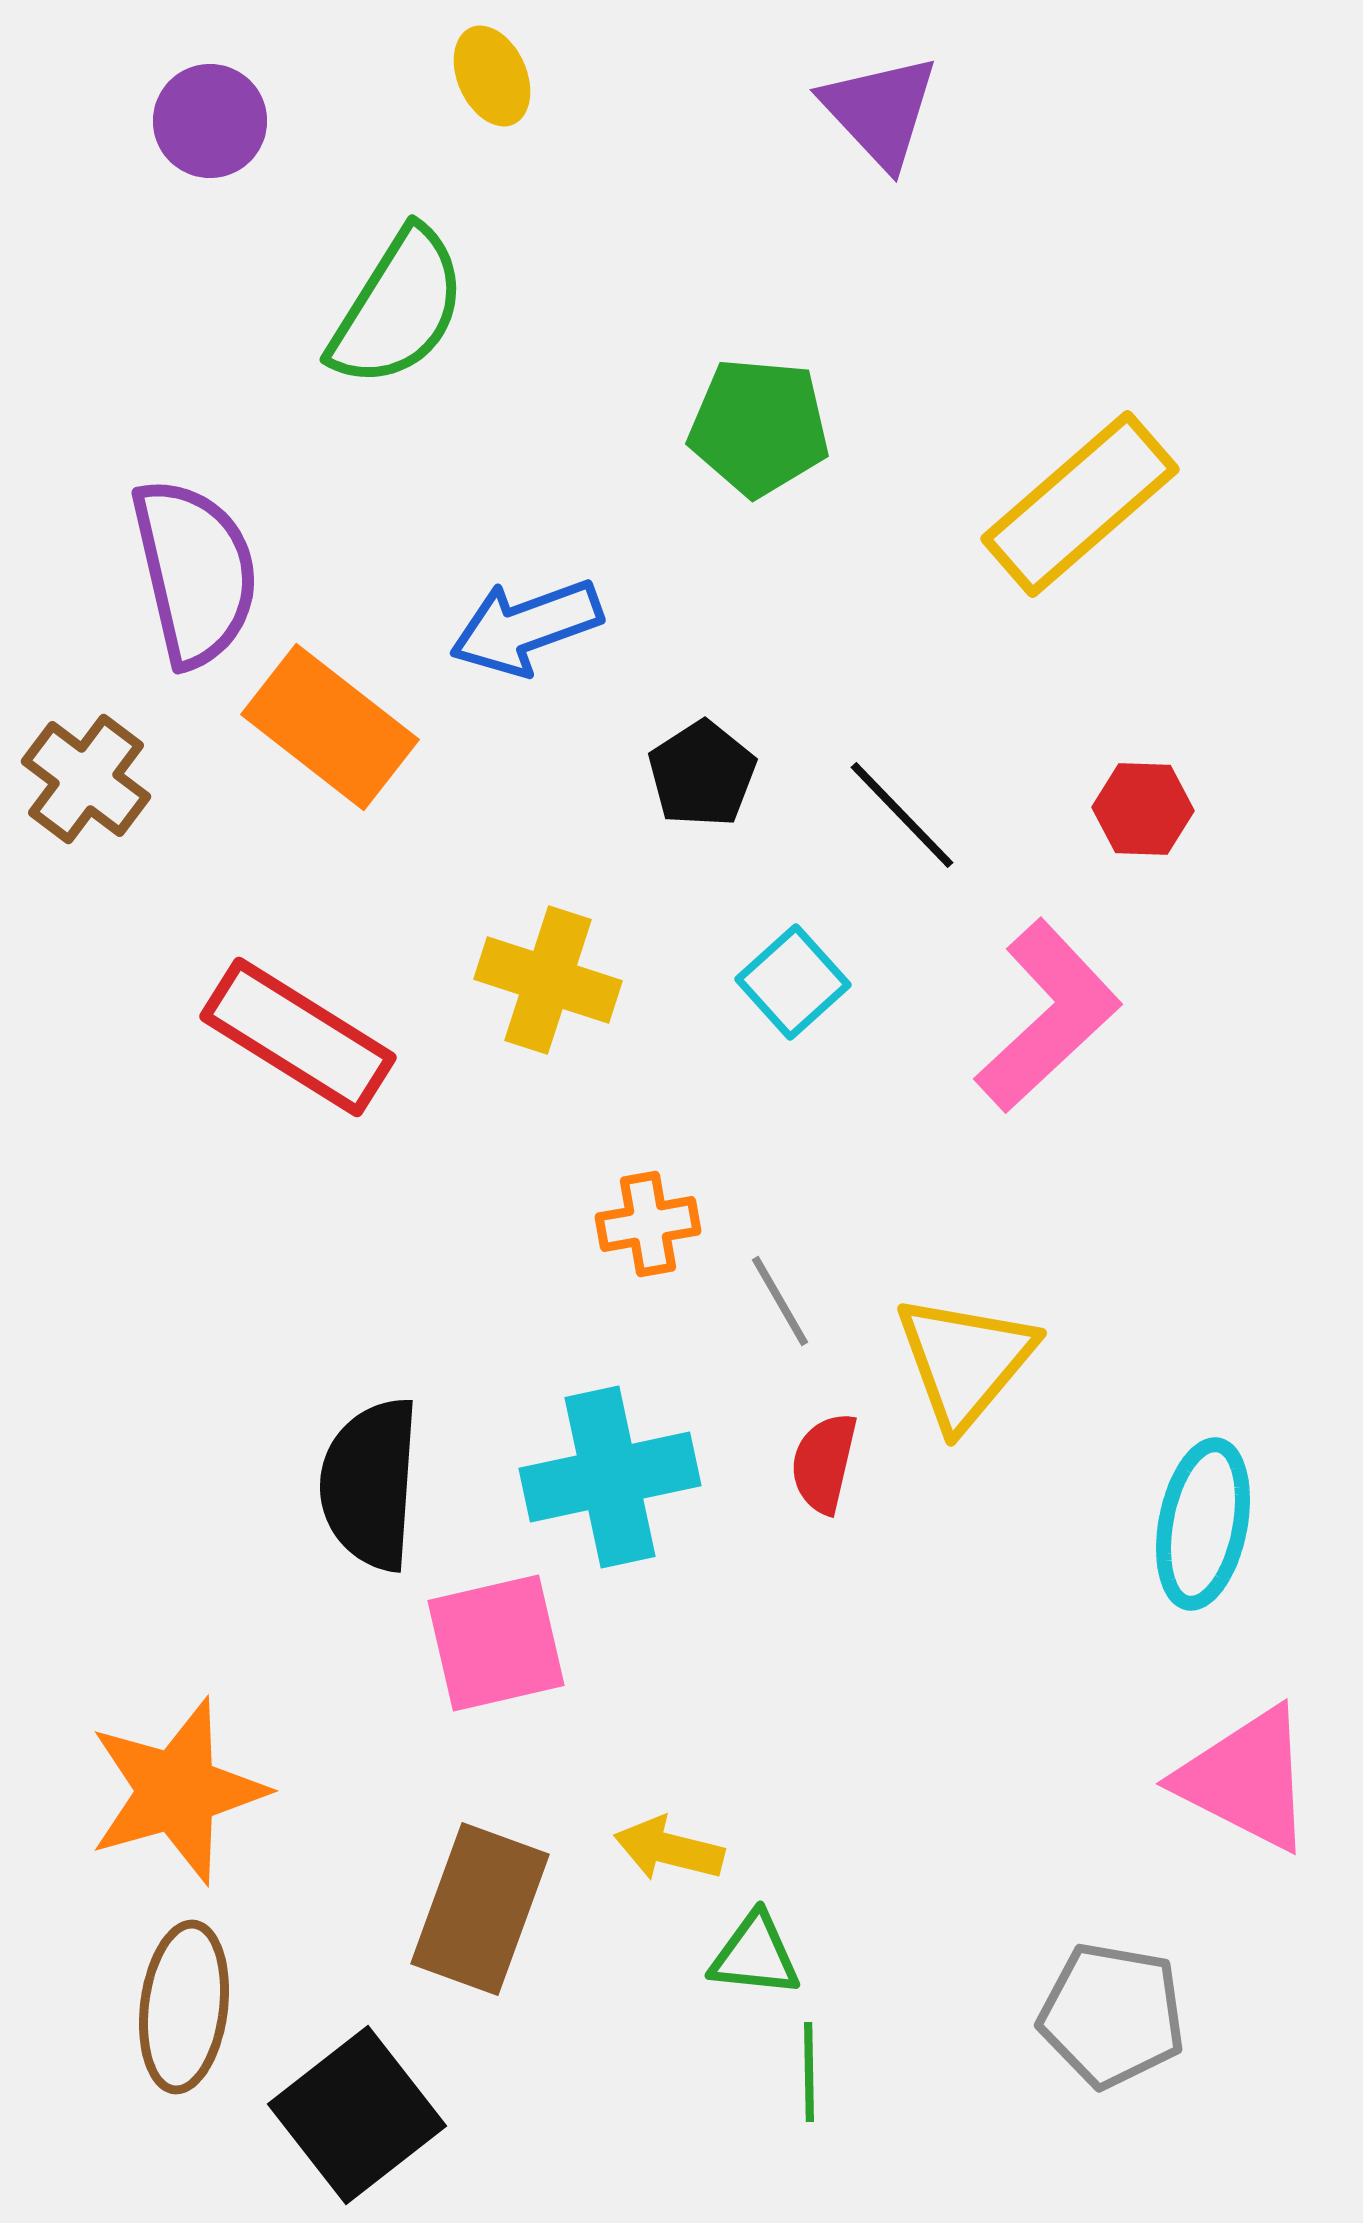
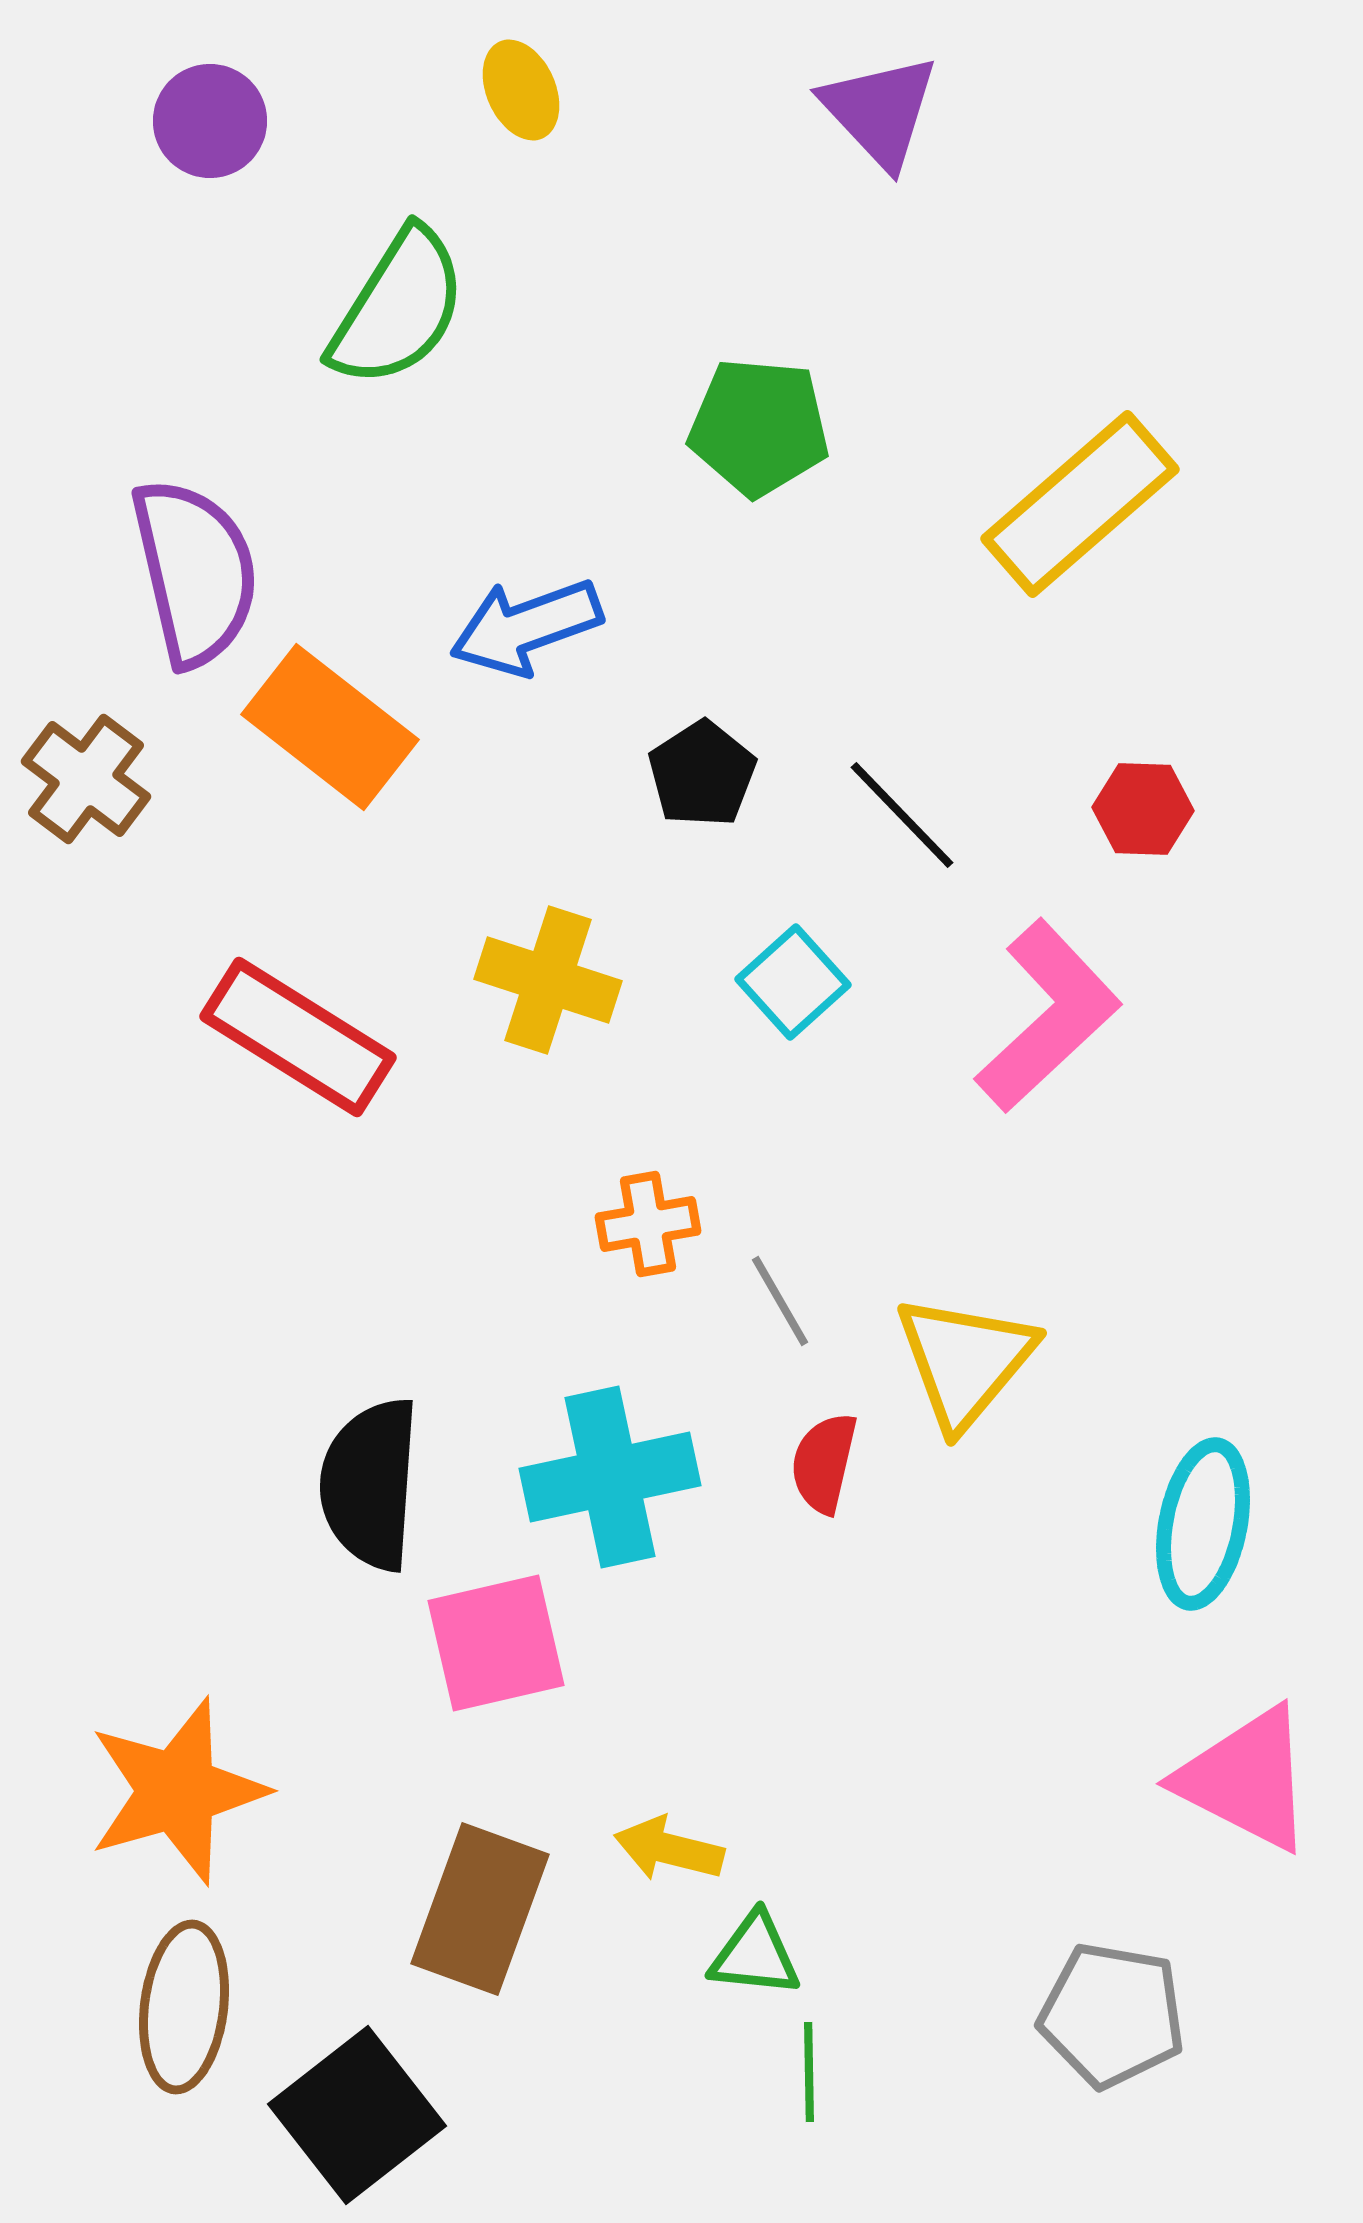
yellow ellipse: moved 29 px right, 14 px down
